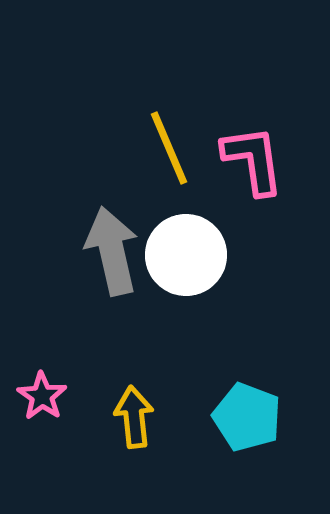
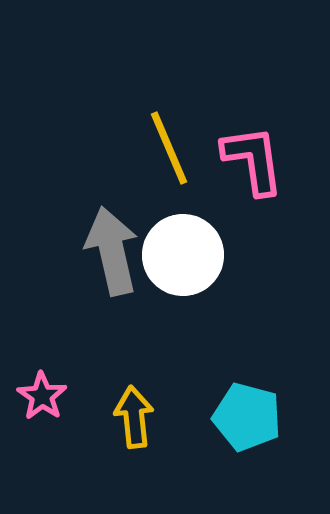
white circle: moved 3 px left
cyan pentagon: rotated 6 degrees counterclockwise
